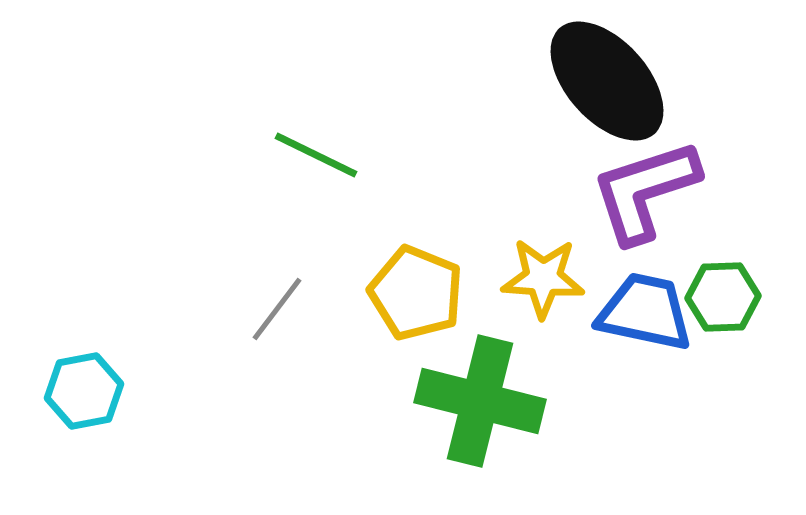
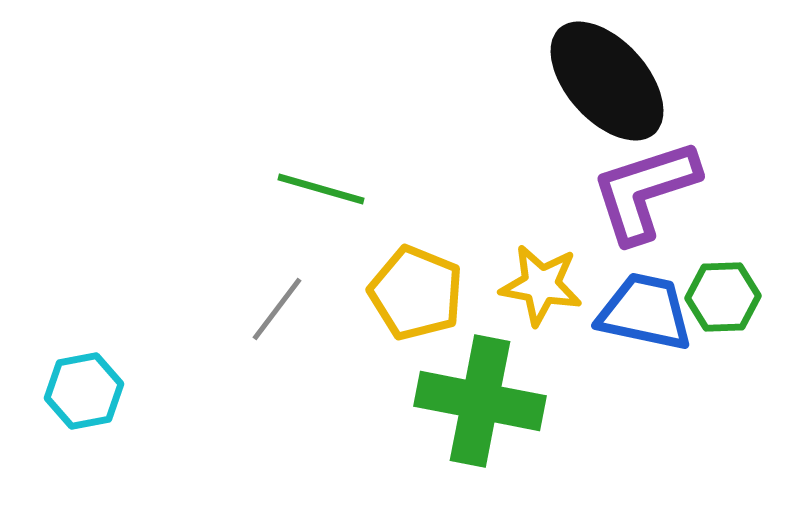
green line: moved 5 px right, 34 px down; rotated 10 degrees counterclockwise
yellow star: moved 2 px left, 7 px down; rotated 6 degrees clockwise
green cross: rotated 3 degrees counterclockwise
